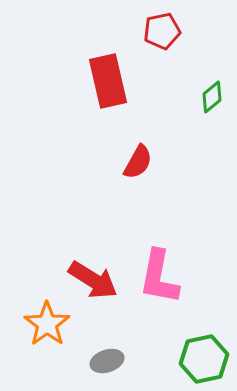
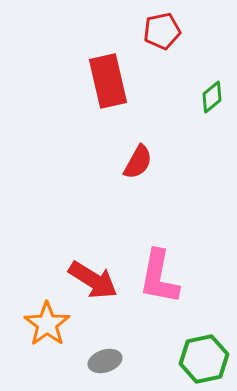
gray ellipse: moved 2 px left
